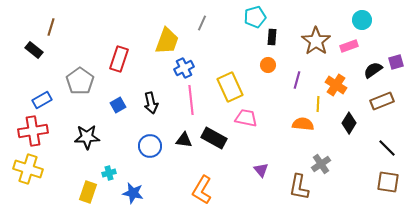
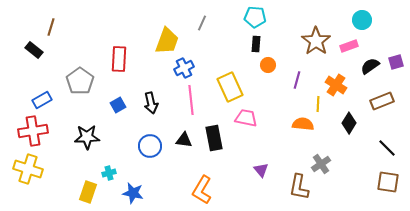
cyan pentagon at (255, 17): rotated 20 degrees clockwise
black rectangle at (272, 37): moved 16 px left, 7 px down
red rectangle at (119, 59): rotated 15 degrees counterclockwise
black semicircle at (373, 70): moved 3 px left, 4 px up
black rectangle at (214, 138): rotated 50 degrees clockwise
